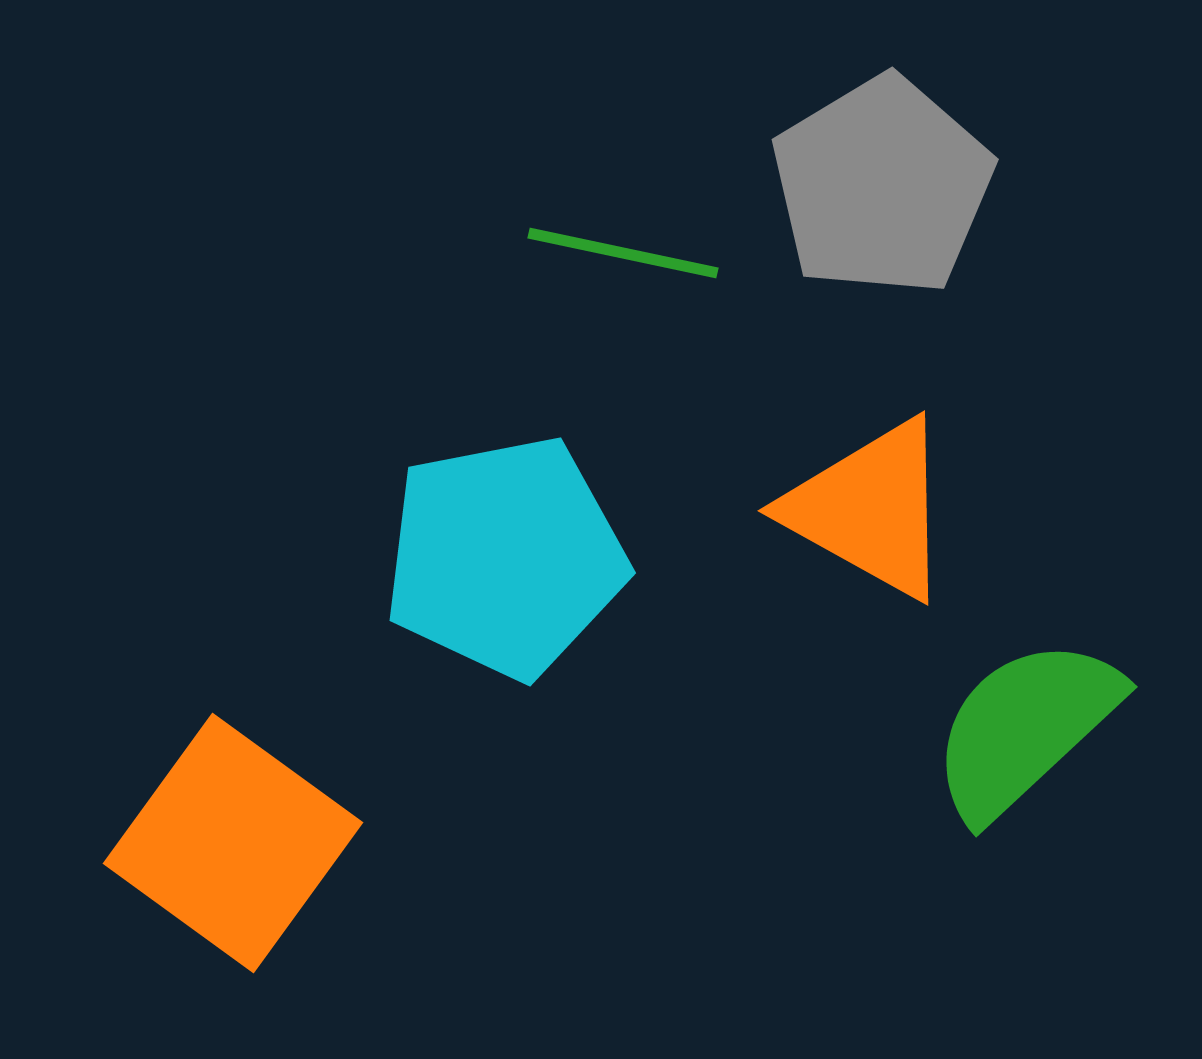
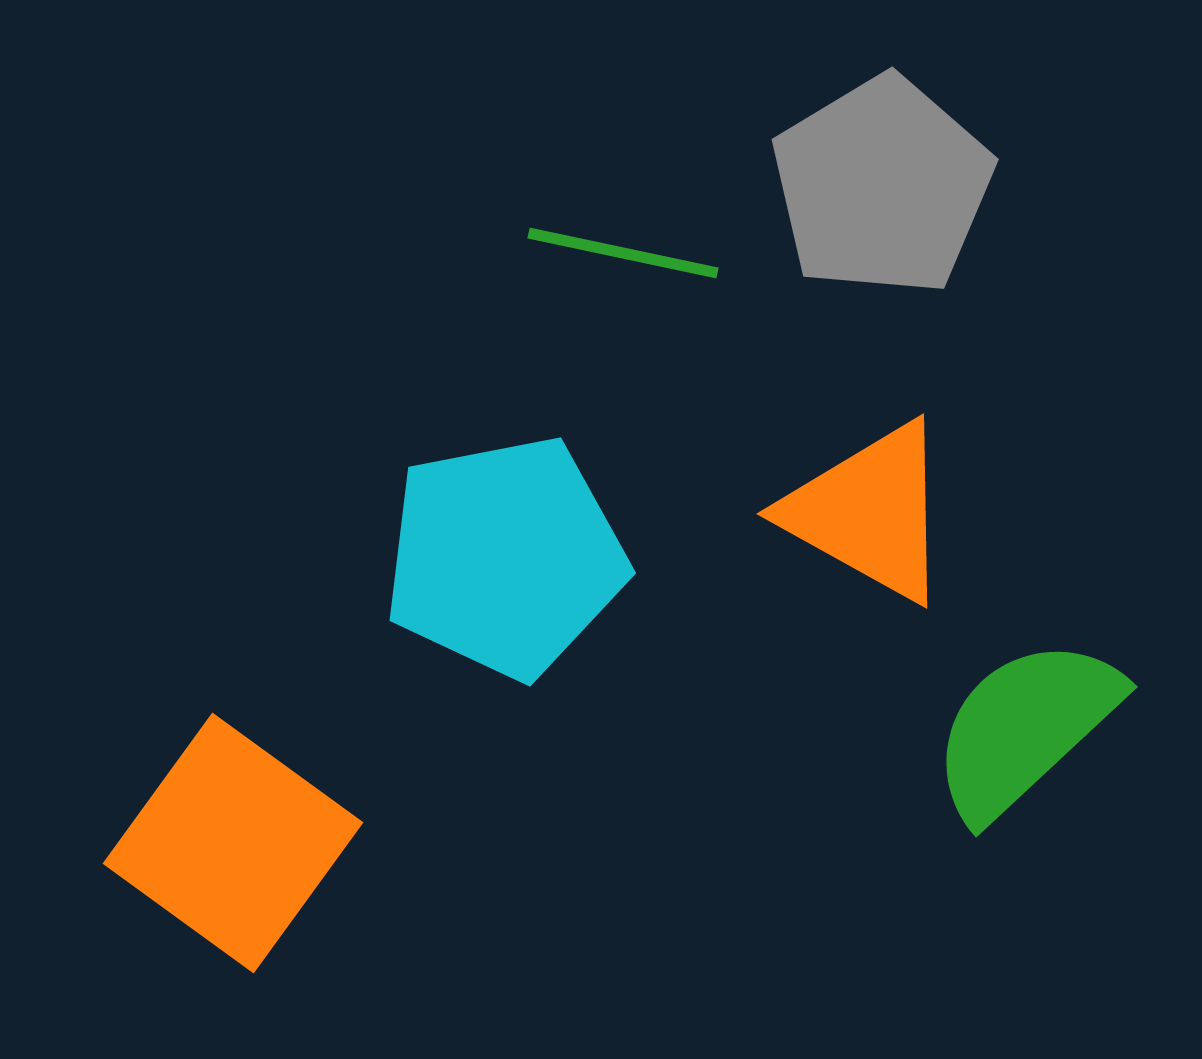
orange triangle: moved 1 px left, 3 px down
